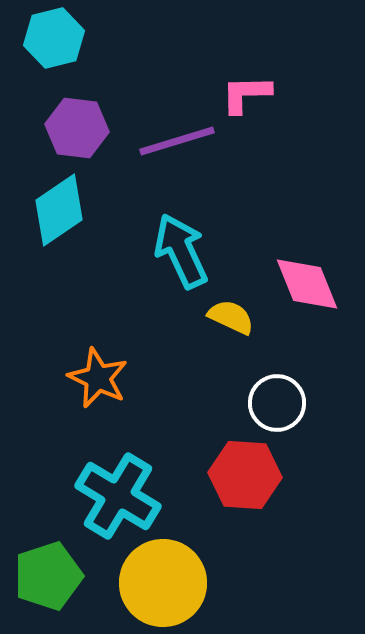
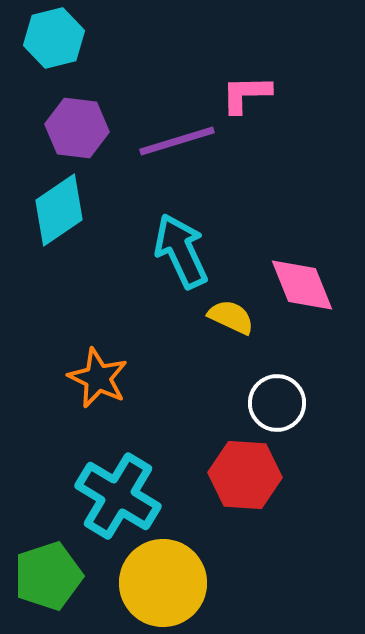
pink diamond: moved 5 px left, 1 px down
